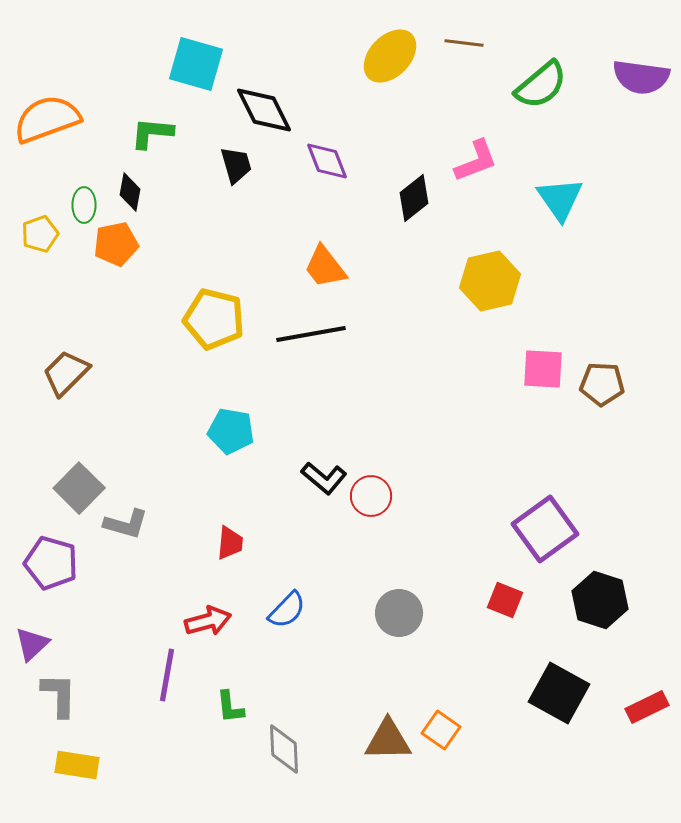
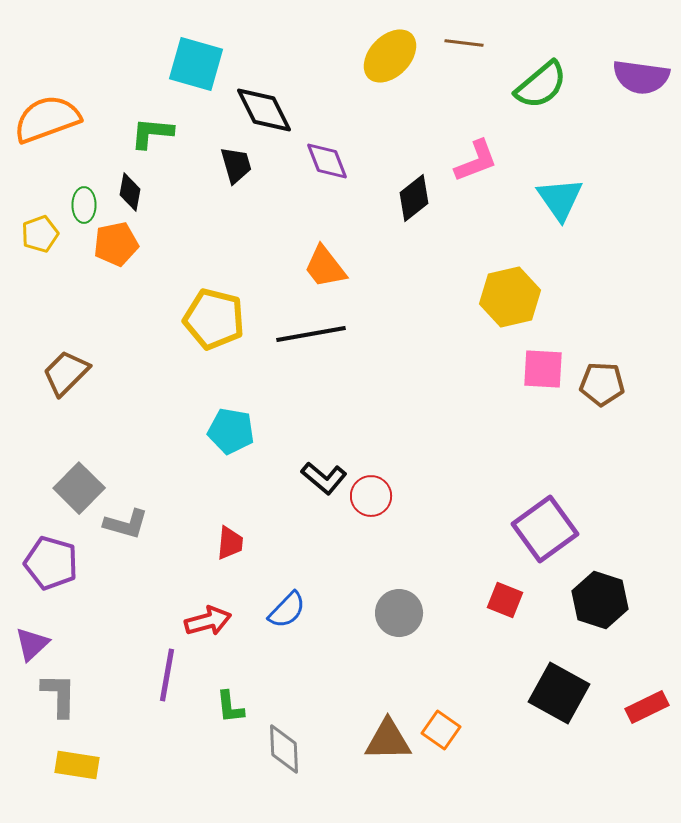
yellow hexagon at (490, 281): moved 20 px right, 16 px down
